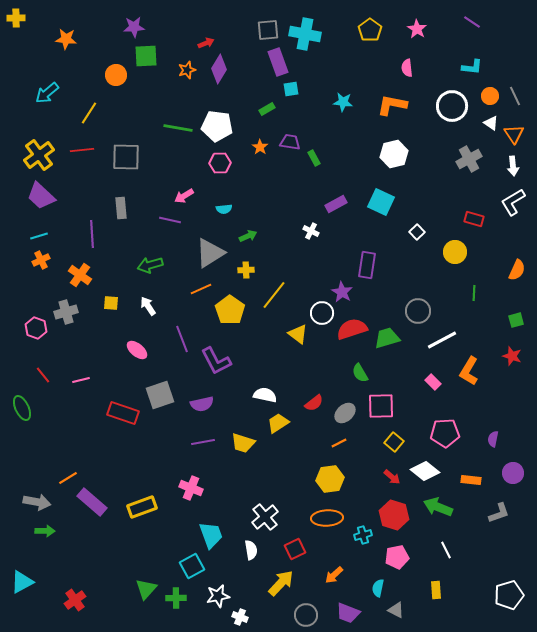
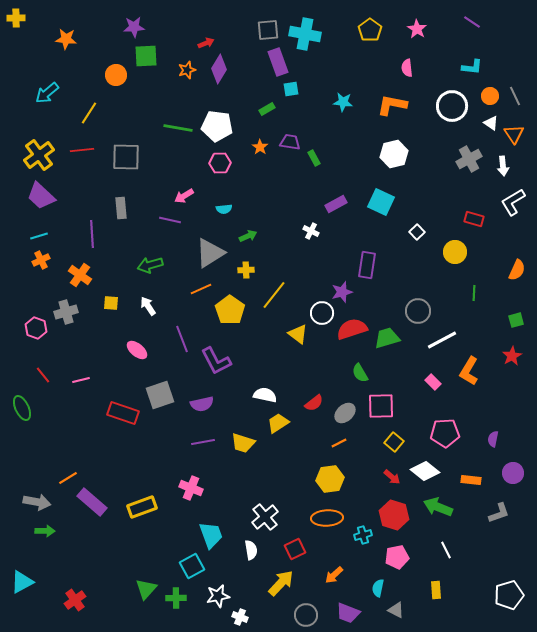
white arrow at (513, 166): moved 10 px left
purple star at (342, 292): rotated 25 degrees clockwise
red star at (512, 356): rotated 24 degrees clockwise
